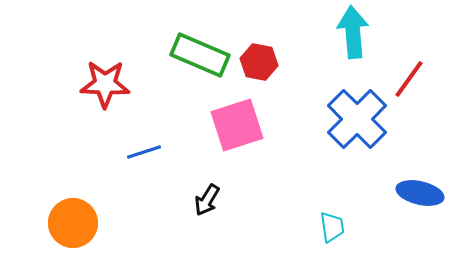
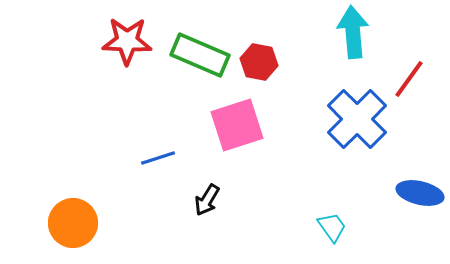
red star: moved 22 px right, 43 px up
blue line: moved 14 px right, 6 px down
cyan trapezoid: rotated 28 degrees counterclockwise
